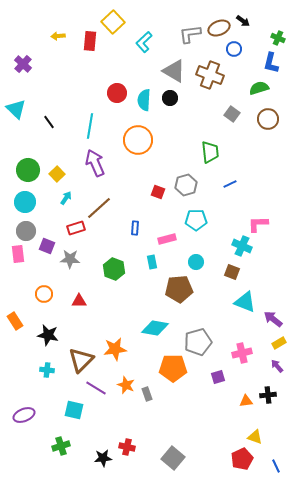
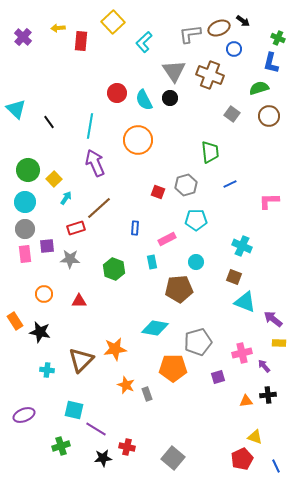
yellow arrow at (58, 36): moved 8 px up
red rectangle at (90, 41): moved 9 px left
purple cross at (23, 64): moved 27 px up
gray triangle at (174, 71): rotated 25 degrees clockwise
cyan semicircle at (144, 100): rotated 30 degrees counterclockwise
brown circle at (268, 119): moved 1 px right, 3 px up
yellow square at (57, 174): moved 3 px left, 5 px down
pink L-shape at (258, 224): moved 11 px right, 23 px up
gray circle at (26, 231): moved 1 px left, 2 px up
pink rectangle at (167, 239): rotated 12 degrees counterclockwise
purple square at (47, 246): rotated 28 degrees counterclockwise
pink rectangle at (18, 254): moved 7 px right
brown square at (232, 272): moved 2 px right, 5 px down
black star at (48, 335): moved 8 px left, 3 px up
yellow rectangle at (279, 343): rotated 32 degrees clockwise
purple arrow at (277, 366): moved 13 px left
purple line at (96, 388): moved 41 px down
